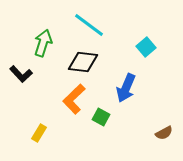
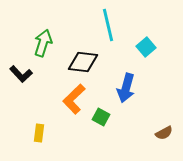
cyan line: moved 19 px right; rotated 40 degrees clockwise
blue arrow: rotated 8 degrees counterclockwise
yellow rectangle: rotated 24 degrees counterclockwise
